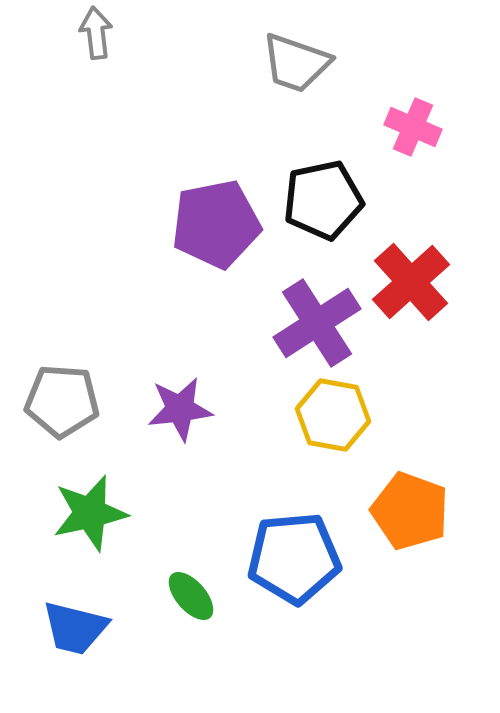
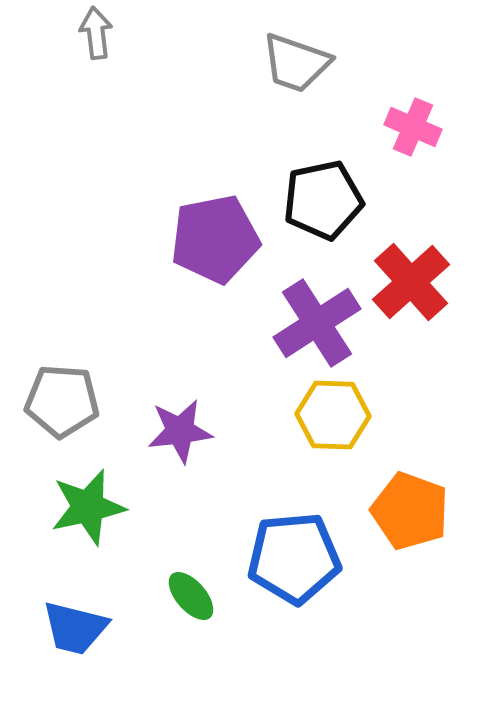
purple pentagon: moved 1 px left, 15 px down
purple star: moved 22 px down
yellow hexagon: rotated 8 degrees counterclockwise
green star: moved 2 px left, 6 px up
